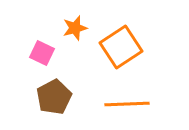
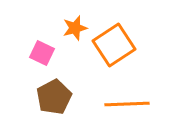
orange square: moved 7 px left, 2 px up
